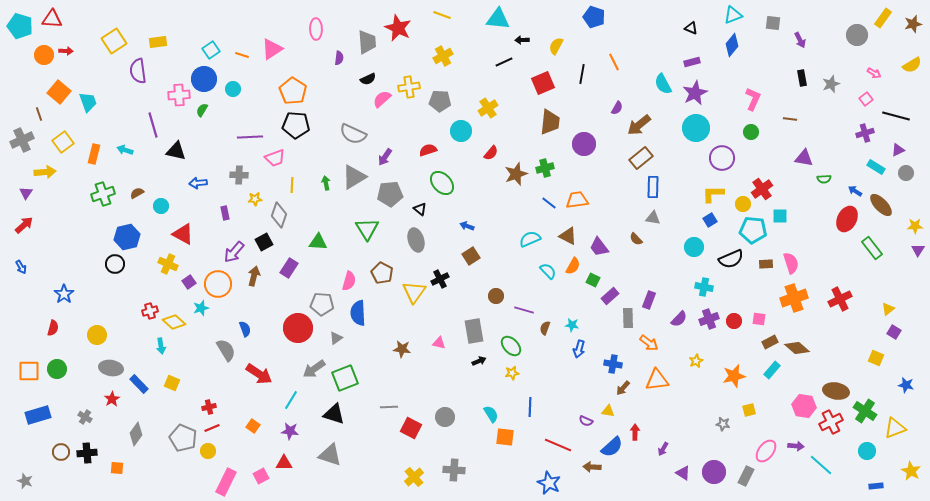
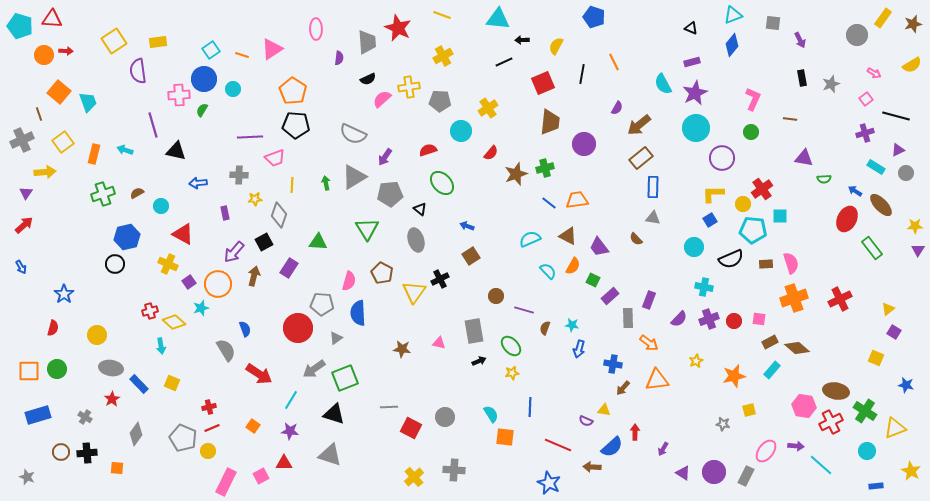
yellow triangle at (608, 411): moved 4 px left, 1 px up
gray star at (25, 481): moved 2 px right, 4 px up
